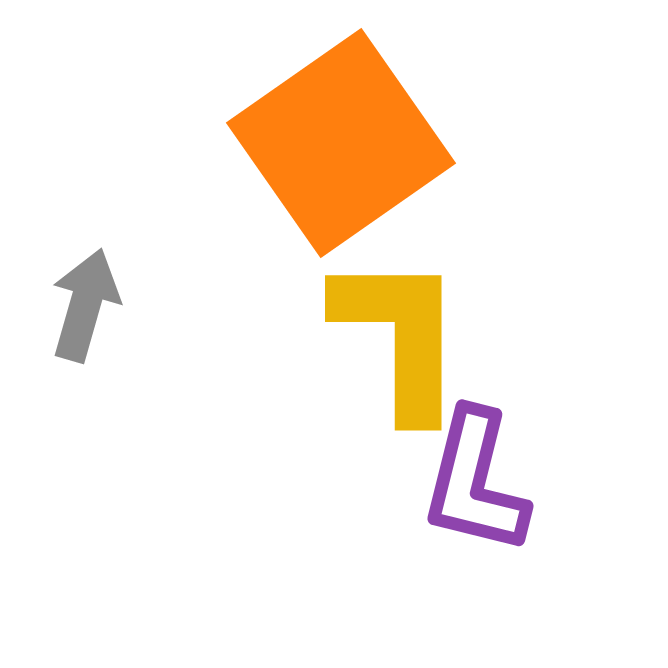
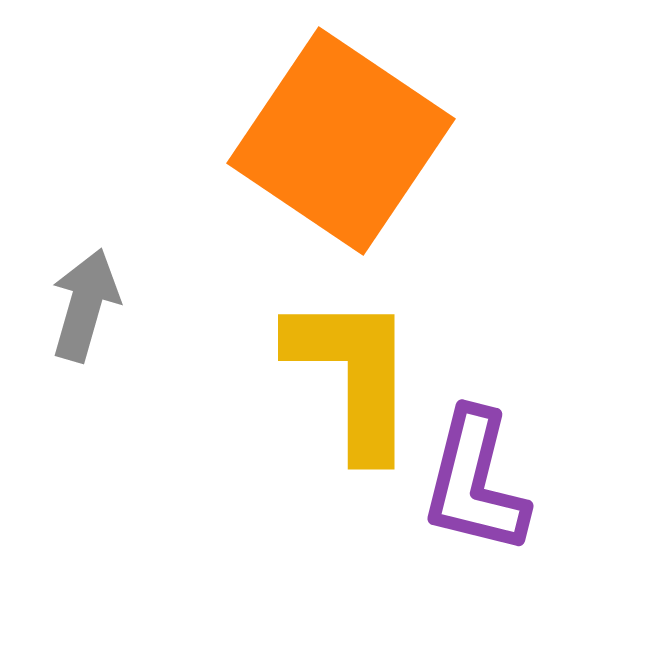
orange square: moved 2 px up; rotated 21 degrees counterclockwise
yellow L-shape: moved 47 px left, 39 px down
